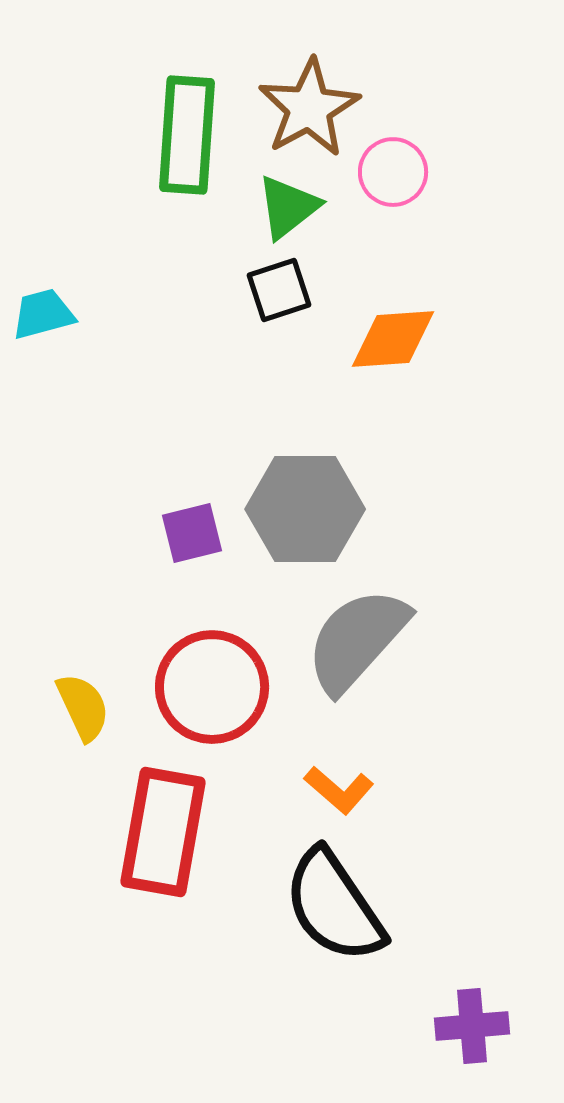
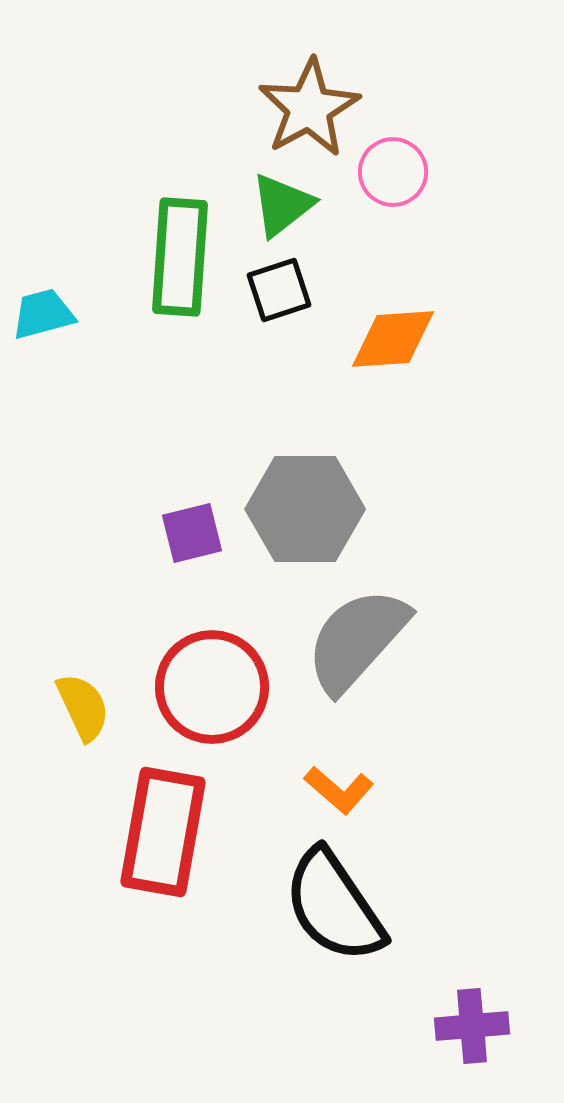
green rectangle: moved 7 px left, 122 px down
green triangle: moved 6 px left, 2 px up
